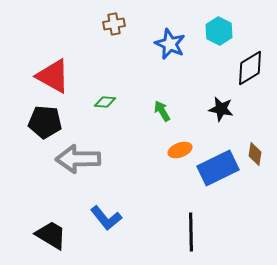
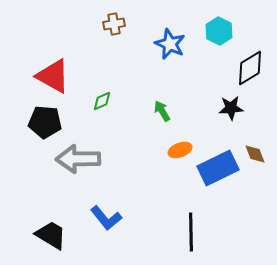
green diamond: moved 3 px left, 1 px up; rotated 30 degrees counterclockwise
black star: moved 10 px right, 1 px up; rotated 15 degrees counterclockwise
brown diamond: rotated 30 degrees counterclockwise
